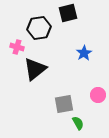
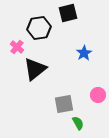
pink cross: rotated 24 degrees clockwise
